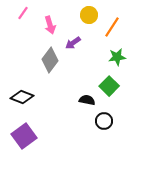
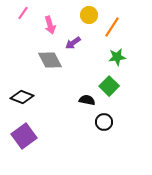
gray diamond: rotated 65 degrees counterclockwise
black circle: moved 1 px down
